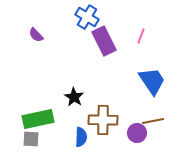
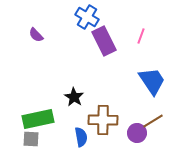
brown line: rotated 20 degrees counterclockwise
blue semicircle: rotated 12 degrees counterclockwise
